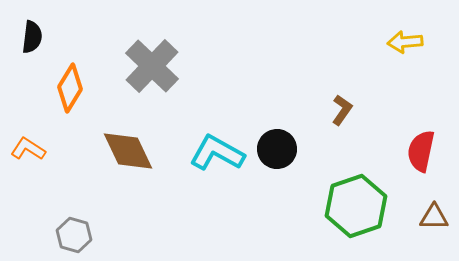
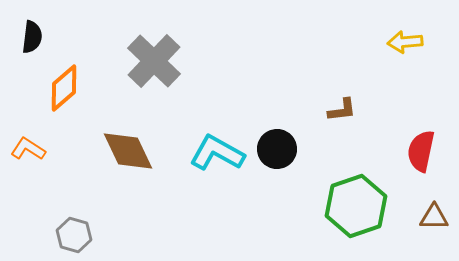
gray cross: moved 2 px right, 5 px up
orange diamond: moved 6 px left; rotated 18 degrees clockwise
brown L-shape: rotated 48 degrees clockwise
